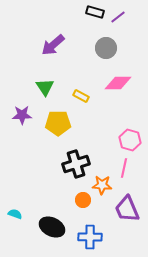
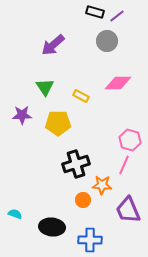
purple line: moved 1 px left, 1 px up
gray circle: moved 1 px right, 7 px up
pink line: moved 3 px up; rotated 12 degrees clockwise
purple trapezoid: moved 1 px right, 1 px down
black ellipse: rotated 20 degrees counterclockwise
blue cross: moved 3 px down
